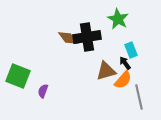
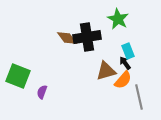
brown diamond: moved 1 px left
cyan rectangle: moved 3 px left, 1 px down
purple semicircle: moved 1 px left, 1 px down
